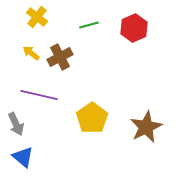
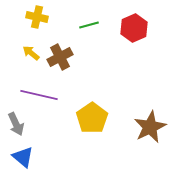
yellow cross: rotated 25 degrees counterclockwise
brown star: moved 4 px right
